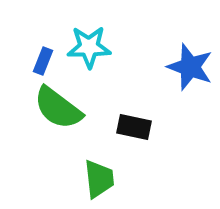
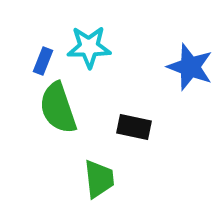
green semicircle: rotated 34 degrees clockwise
